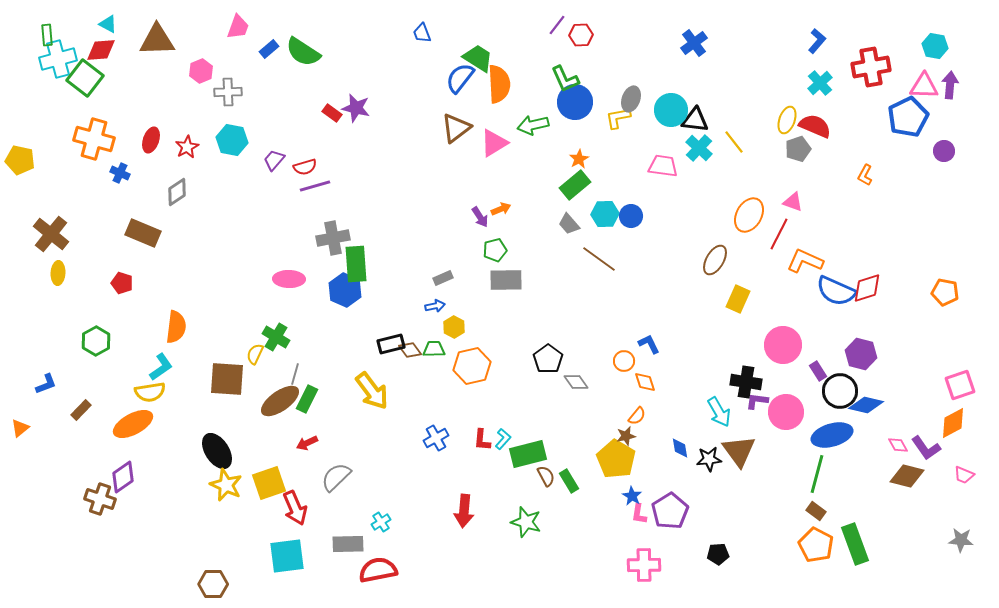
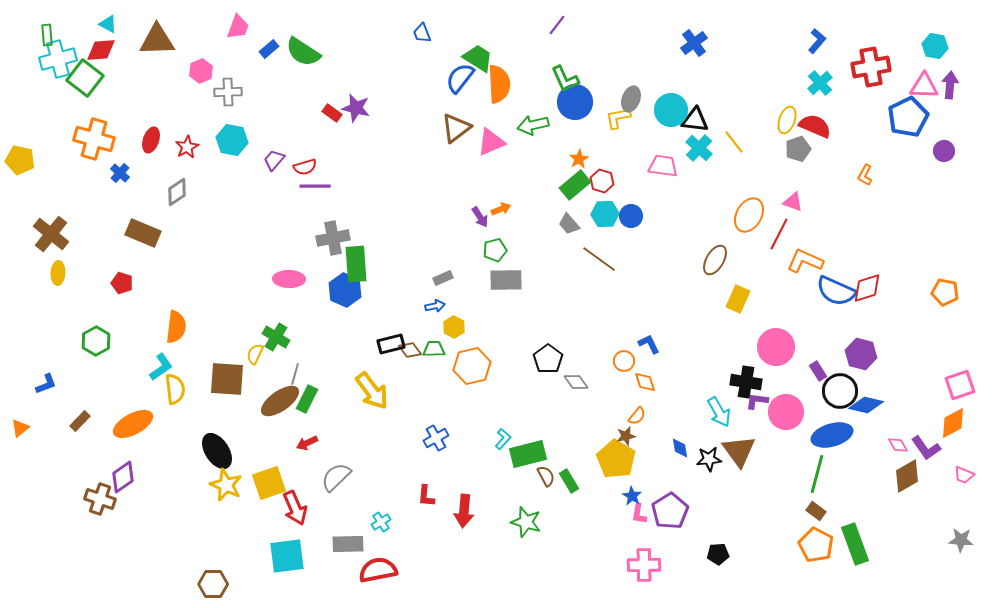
red hexagon at (581, 35): moved 21 px right, 146 px down; rotated 20 degrees clockwise
pink triangle at (494, 143): moved 3 px left, 1 px up; rotated 8 degrees clockwise
blue cross at (120, 173): rotated 18 degrees clockwise
purple line at (315, 186): rotated 16 degrees clockwise
pink circle at (783, 345): moved 7 px left, 2 px down
yellow semicircle at (150, 392): moved 25 px right, 3 px up; rotated 88 degrees counterclockwise
brown rectangle at (81, 410): moved 1 px left, 11 px down
red L-shape at (482, 440): moved 56 px left, 56 px down
brown diamond at (907, 476): rotated 44 degrees counterclockwise
